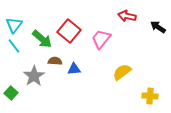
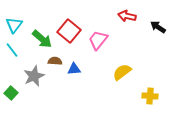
pink trapezoid: moved 3 px left, 1 px down
cyan line: moved 2 px left, 4 px down
gray star: rotated 10 degrees clockwise
